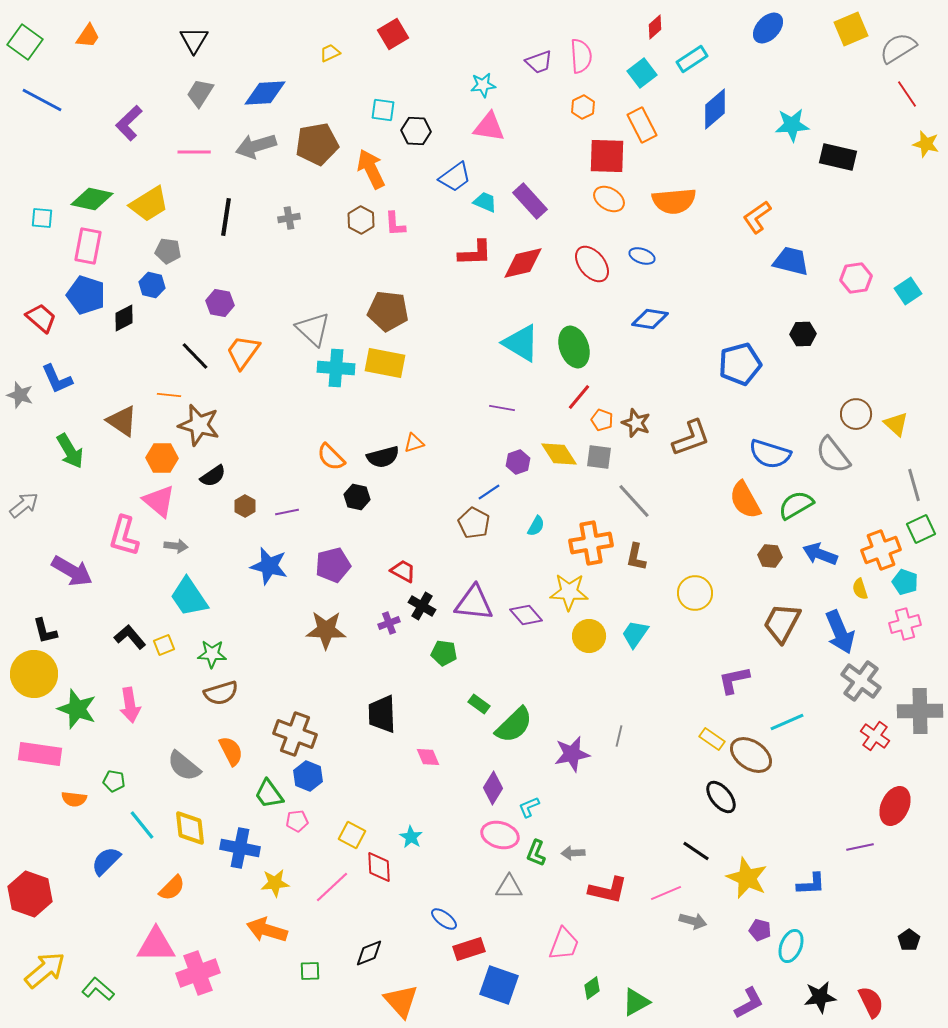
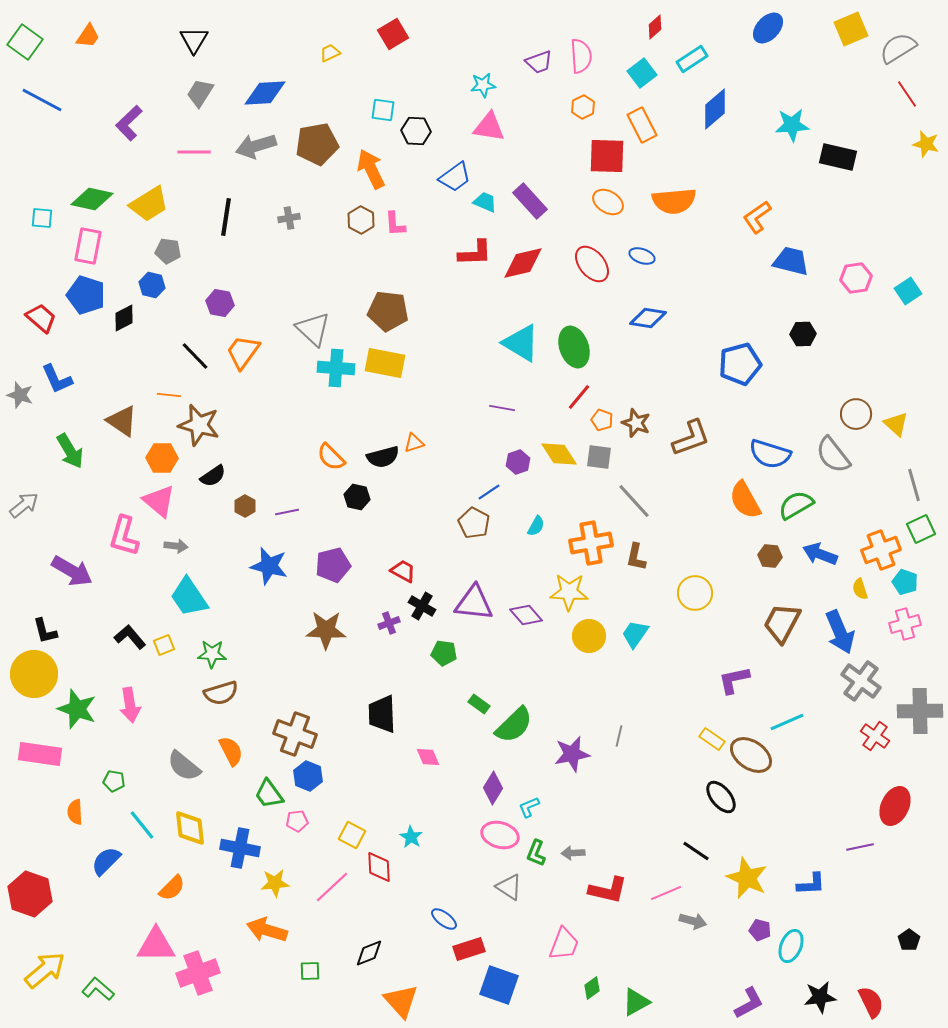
orange ellipse at (609, 199): moved 1 px left, 3 px down
blue diamond at (650, 319): moved 2 px left, 1 px up
orange semicircle at (74, 799): moved 1 px right, 13 px down; rotated 80 degrees clockwise
gray triangle at (509, 887): rotated 32 degrees clockwise
